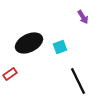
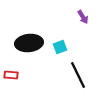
black ellipse: rotated 20 degrees clockwise
red rectangle: moved 1 px right, 1 px down; rotated 40 degrees clockwise
black line: moved 6 px up
